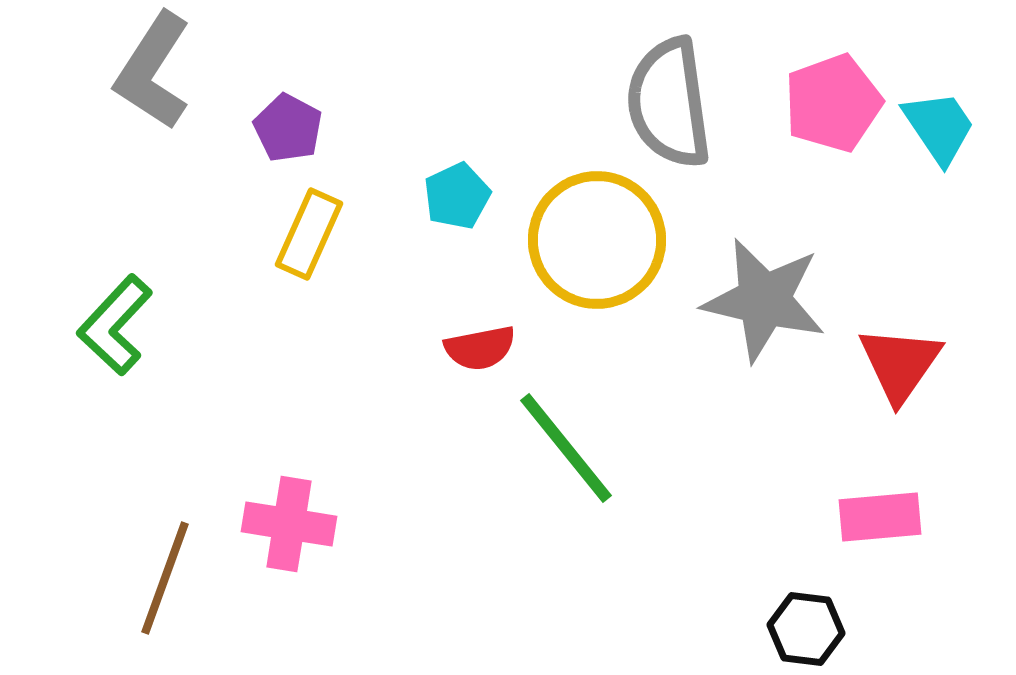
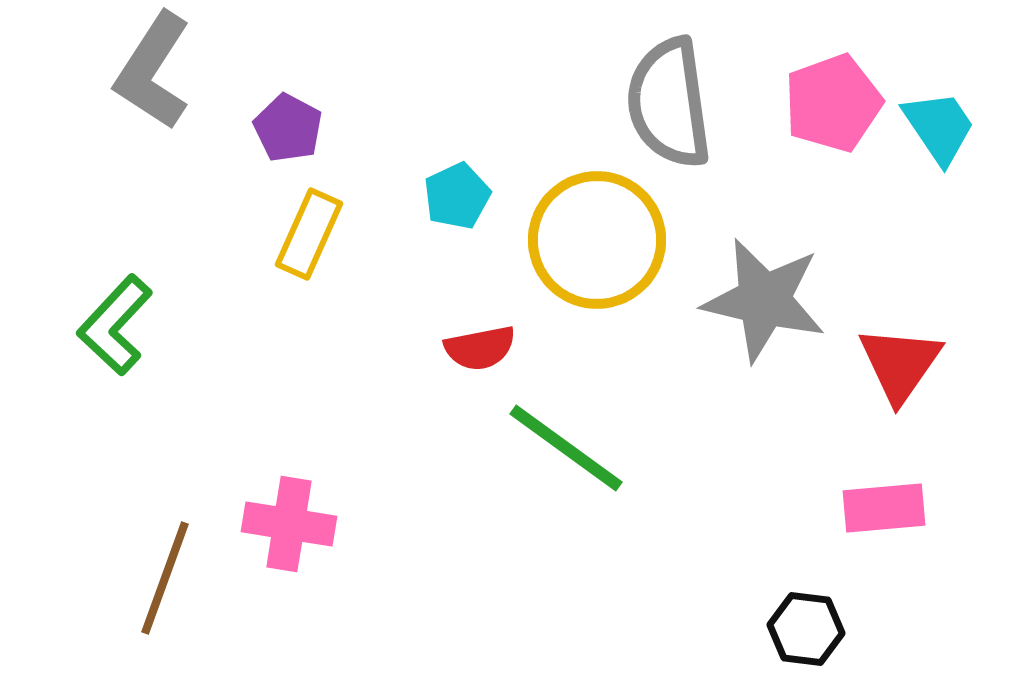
green line: rotated 15 degrees counterclockwise
pink rectangle: moved 4 px right, 9 px up
